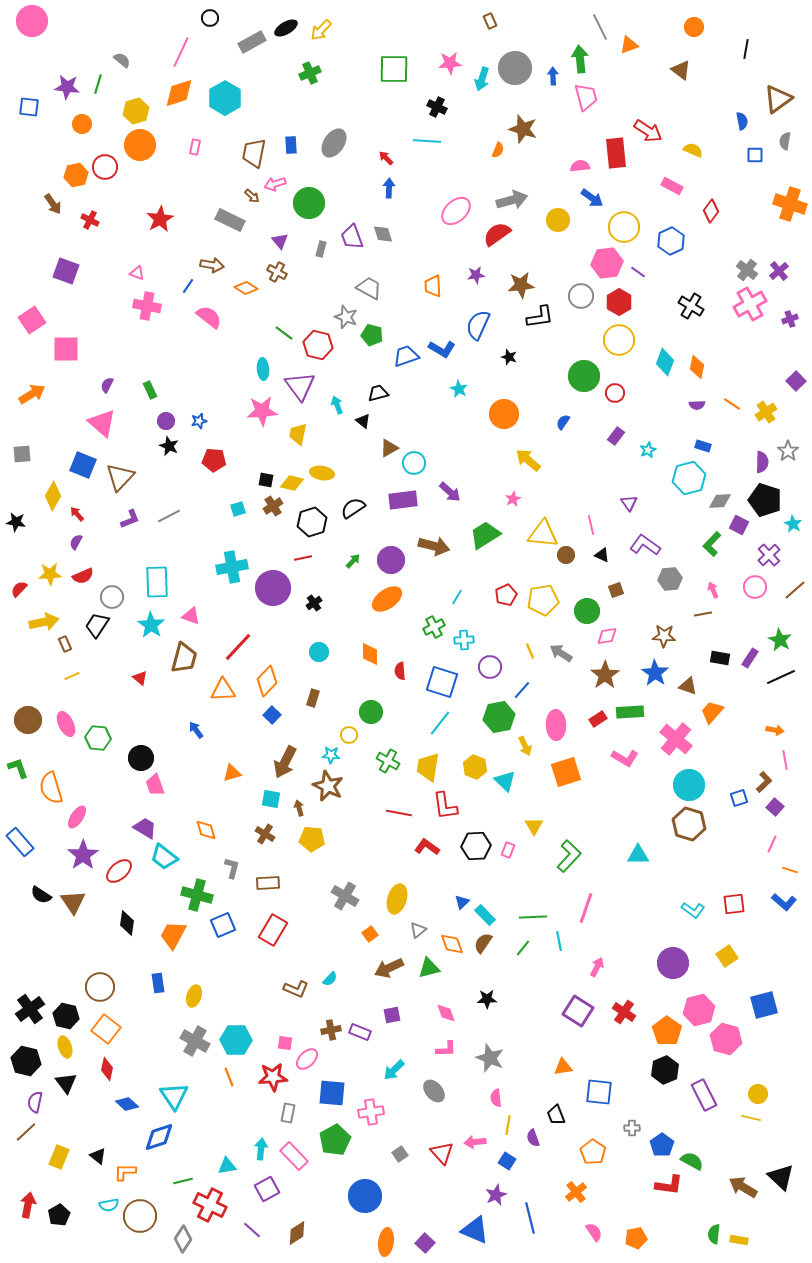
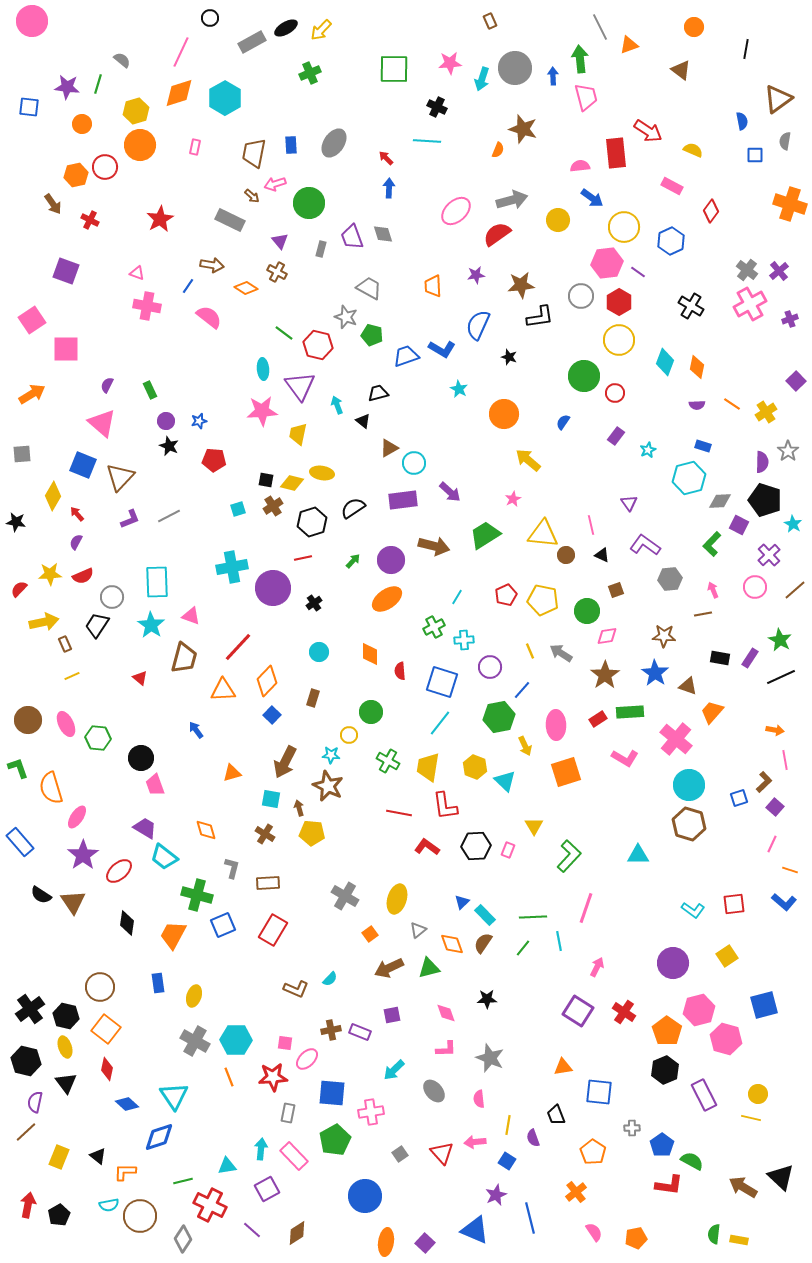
yellow pentagon at (543, 600): rotated 20 degrees clockwise
yellow pentagon at (312, 839): moved 6 px up
pink semicircle at (496, 1098): moved 17 px left, 1 px down
